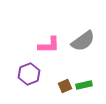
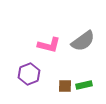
pink L-shape: rotated 15 degrees clockwise
brown square: rotated 24 degrees clockwise
